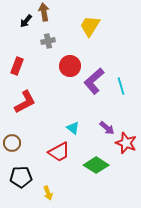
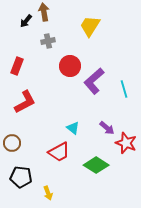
cyan line: moved 3 px right, 3 px down
black pentagon: rotated 10 degrees clockwise
